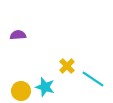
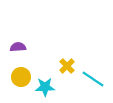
purple semicircle: moved 12 px down
cyan star: rotated 18 degrees counterclockwise
yellow circle: moved 14 px up
